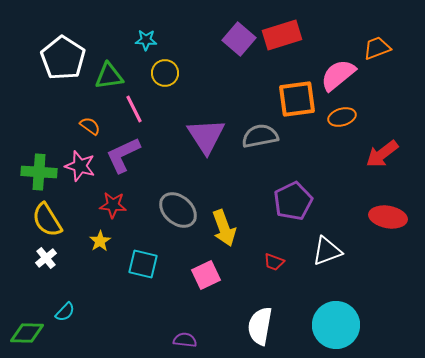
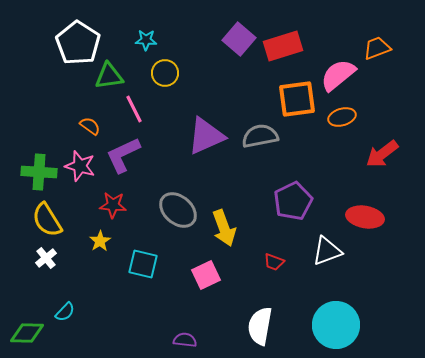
red rectangle: moved 1 px right, 11 px down
white pentagon: moved 15 px right, 15 px up
purple triangle: rotated 39 degrees clockwise
red ellipse: moved 23 px left
